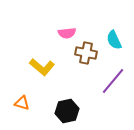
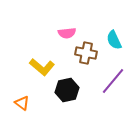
orange triangle: rotated 21 degrees clockwise
black hexagon: moved 21 px up
